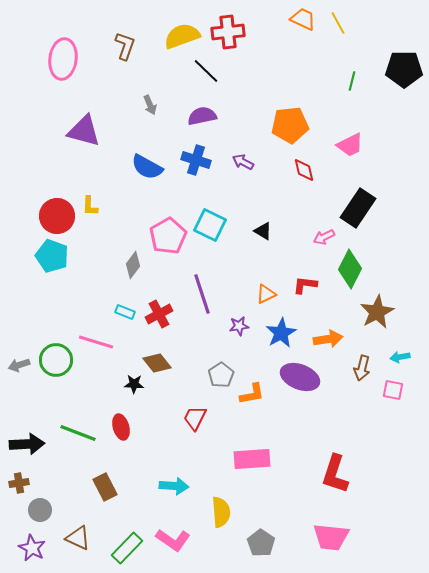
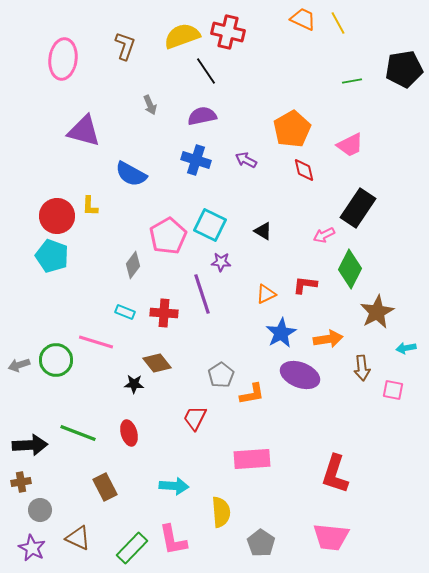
red cross at (228, 32): rotated 20 degrees clockwise
black pentagon at (404, 69): rotated 9 degrees counterclockwise
black line at (206, 71): rotated 12 degrees clockwise
green line at (352, 81): rotated 66 degrees clockwise
orange pentagon at (290, 125): moved 2 px right, 4 px down; rotated 24 degrees counterclockwise
purple arrow at (243, 162): moved 3 px right, 2 px up
blue semicircle at (147, 167): moved 16 px left, 7 px down
pink arrow at (324, 237): moved 2 px up
red cross at (159, 314): moved 5 px right, 1 px up; rotated 32 degrees clockwise
purple star at (239, 326): moved 18 px left, 64 px up; rotated 12 degrees clockwise
cyan arrow at (400, 357): moved 6 px right, 9 px up
brown arrow at (362, 368): rotated 20 degrees counterclockwise
purple ellipse at (300, 377): moved 2 px up
red ellipse at (121, 427): moved 8 px right, 6 px down
black arrow at (27, 444): moved 3 px right, 1 px down
brown cross at (19, 483): moved 2 px right, 1 px up
pink L-shape at (173, 540): rotated 44 degrees clockwise
green rectangle at (127, 548): moved 5 px right
